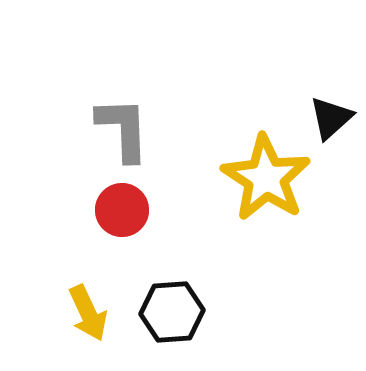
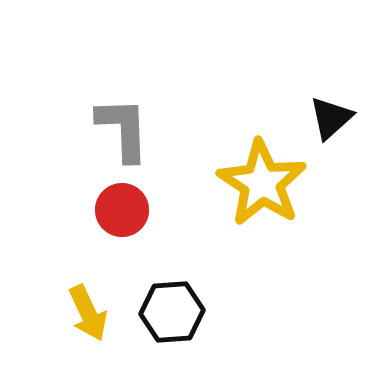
yellow star: moved 4 px left, 5 px down
